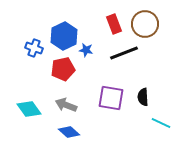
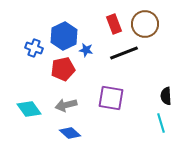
black semicircle: moved 23 px right, 1 px up
gray arrow: rotated 35 degrees counterclockwise
cyan line: rotated 48 degrees clockwise
blue diamond: moved 1 px right, 1 px down
